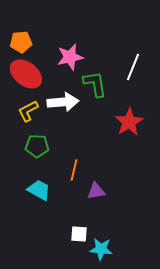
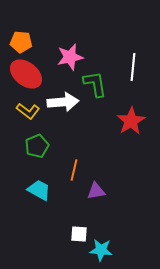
orange pentagon: rotated 10 degrees clockwise
white line: rotated 16 degrees counterclockwise
yellow L-shape: rotated 115 degrees counterclockwise
red star: moved 2 px right, 1 px up
green pentagon: rotated 25 degrees counterclockwise
cyan star: moved 1 px down
